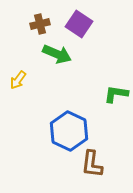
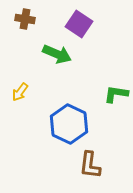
brown cross: moved 15 px left, 5 px up; rotated 24 degrees clockwise
yellow arrow: moved 2 px right, 12 px down
blue hexagon: moved 7 px up
brown L-shape: moved 2 px left, 1 px down
